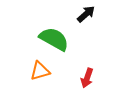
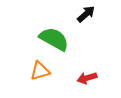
red arrow: rotated 54 degrees clockwise
